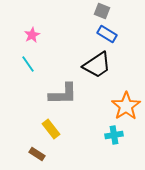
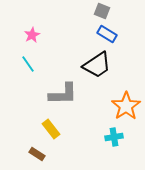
cyan cross: moved 2 px down
